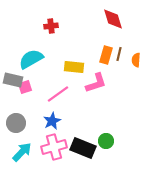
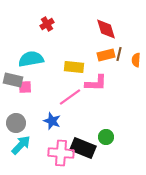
red diamond: moved 7 px left, 10 px down
red cross: moved 4 px left, 2 px up; rotated 24 degrees counterclockwise
orange rectangle: rotated 60 degrees clockwise
cyan semicircle: rotated 20 degrees clockwise
pink L-shape: rotated 20 degrees clockwise
pink square: rotated 16 degrees clockwise
pink line: moved 12 px right, 3 px down
blue star: rotated 24 degrees counterclockwise
green circle: moved 4 px up
pink cross: moved 7 px right, 6 px down; rotated 20 degrees clockwise
cyan arrow: moved 1 px left, 7 px up
